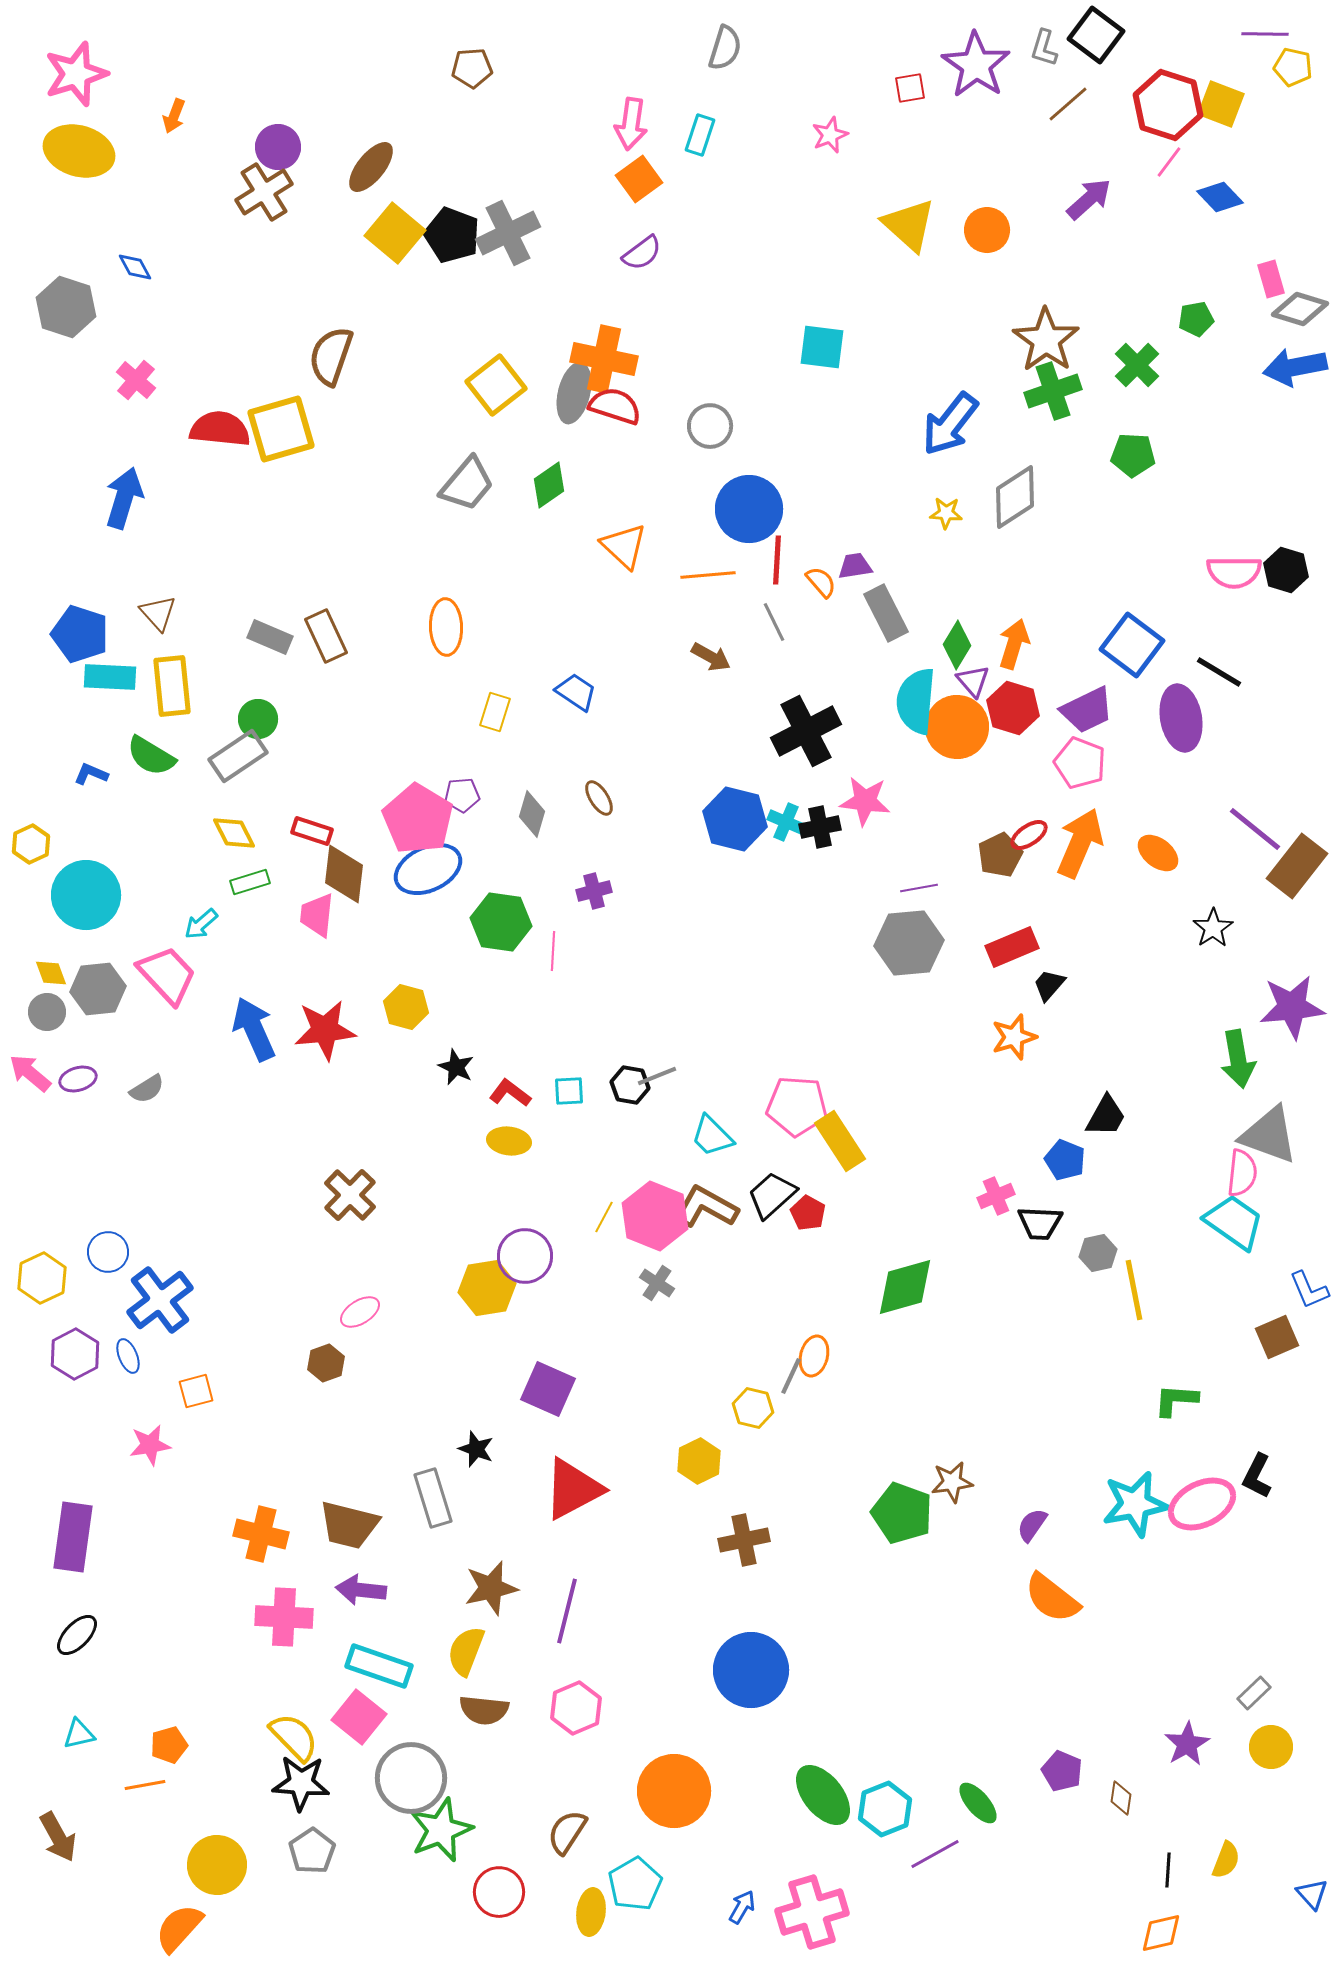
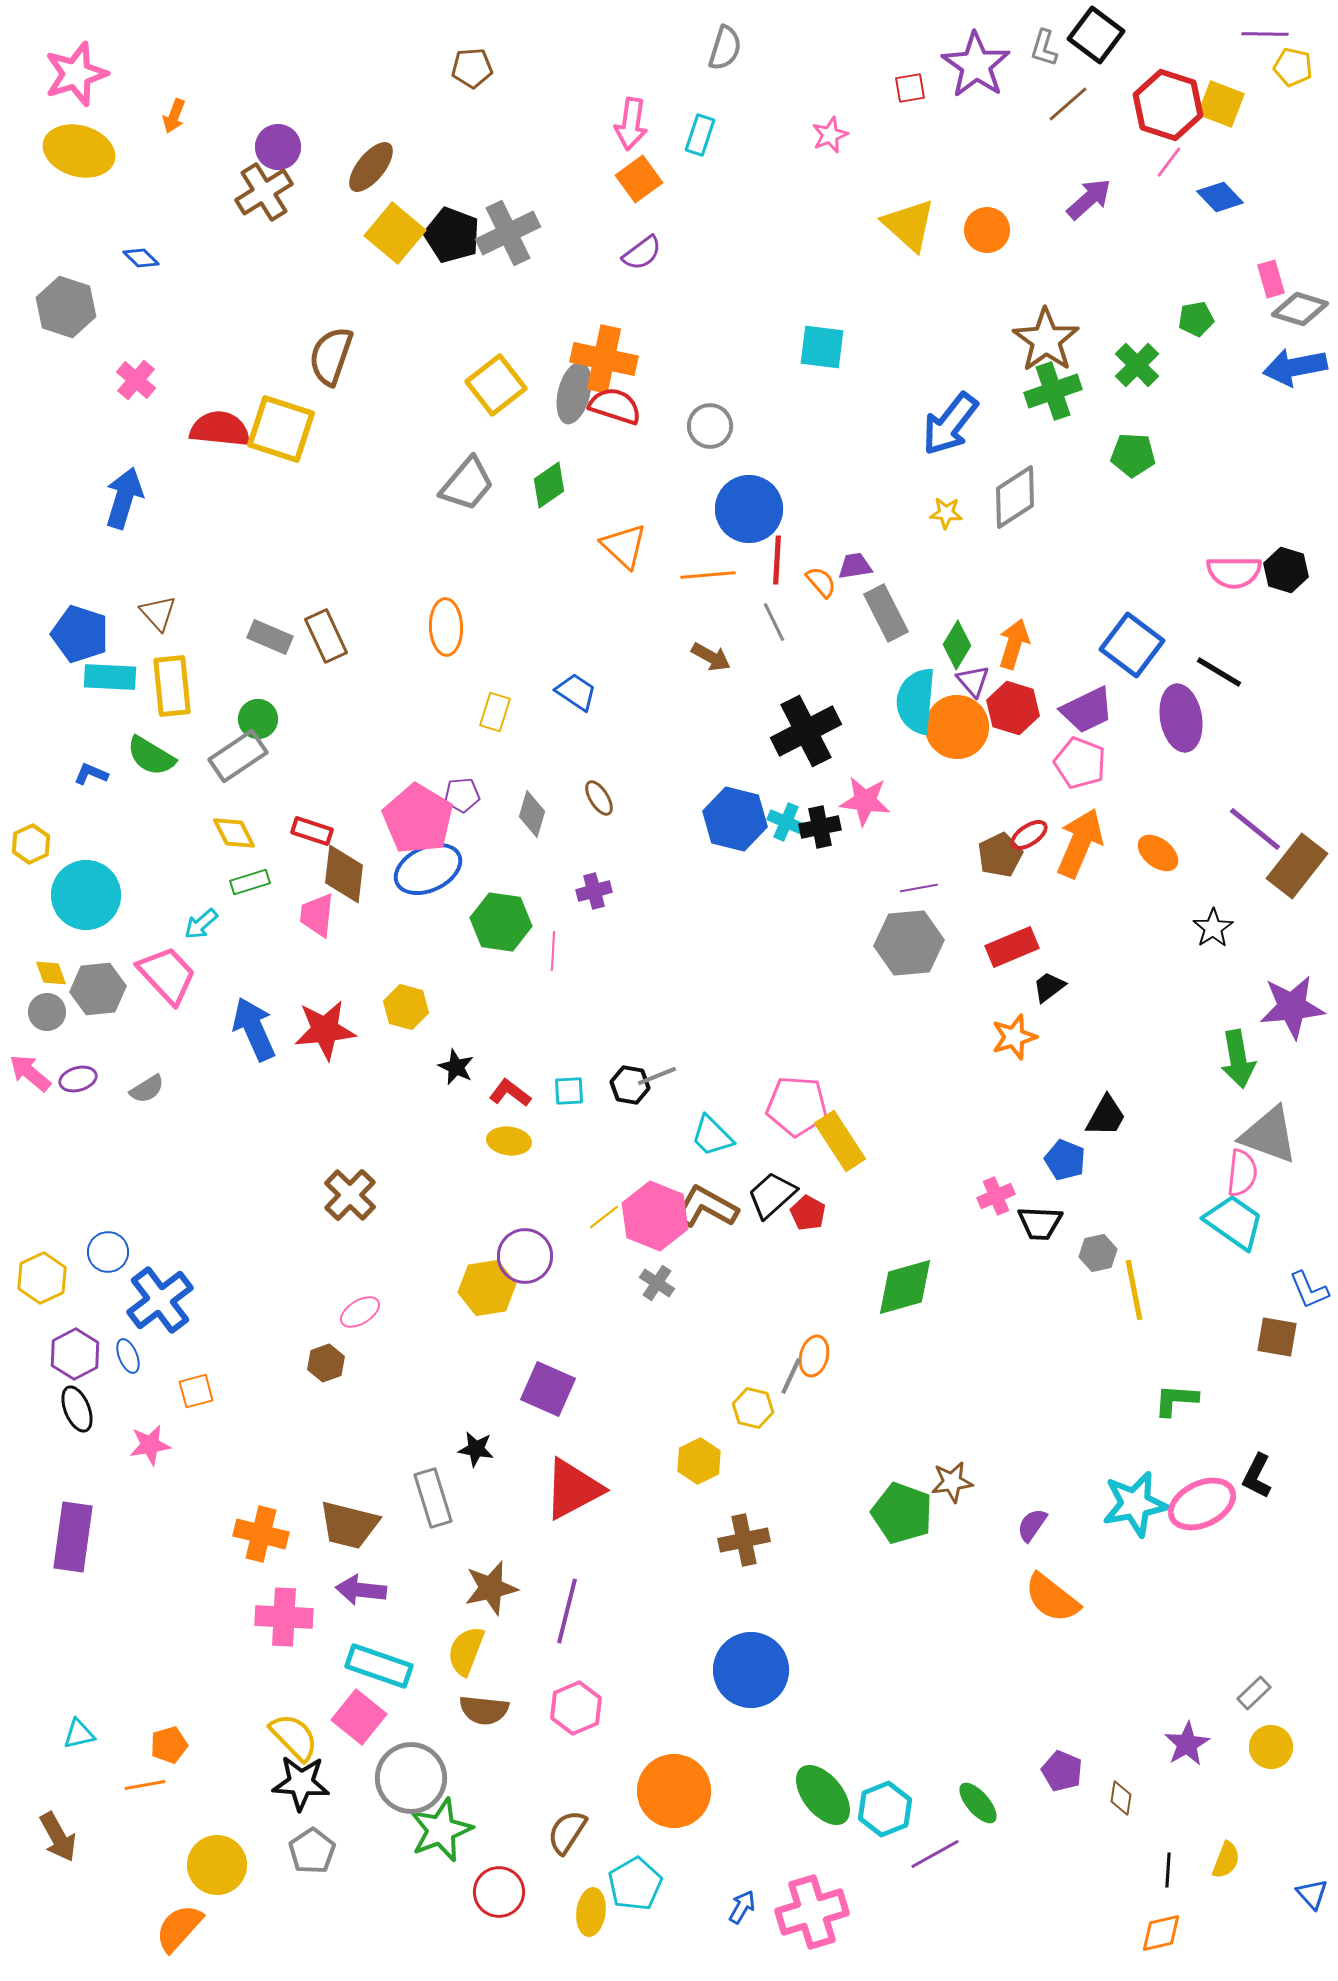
blue diamond at (135, 267): moved 6 px right, 9 px up; rotated 18 degrees counterclockwise
yellow square at (281, 429): rotated 34 degrees clockwise
black trapezoid at (1049, 985): moved 2 px down; rotated 12 degrees clockwise
yellow line at (604, 1217): rotated 24 degrees clockwise
brown square at (1277, 1337): rotated 33 degrees clockwise
black star at (476, 1449): rotated 12 degrees counterclockwise
black ellipse at (77, 1635): moved 226 px up; rotated 66 degrees counterclockwise
